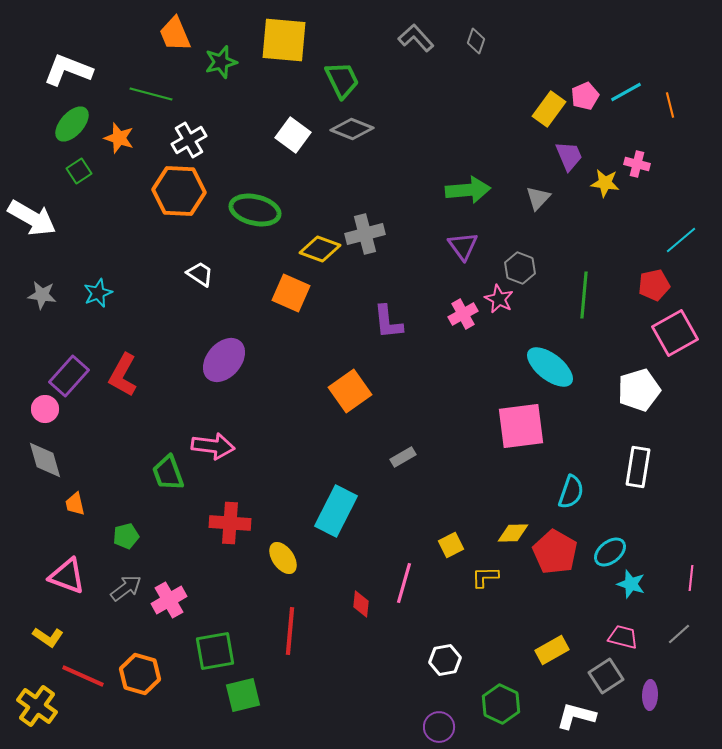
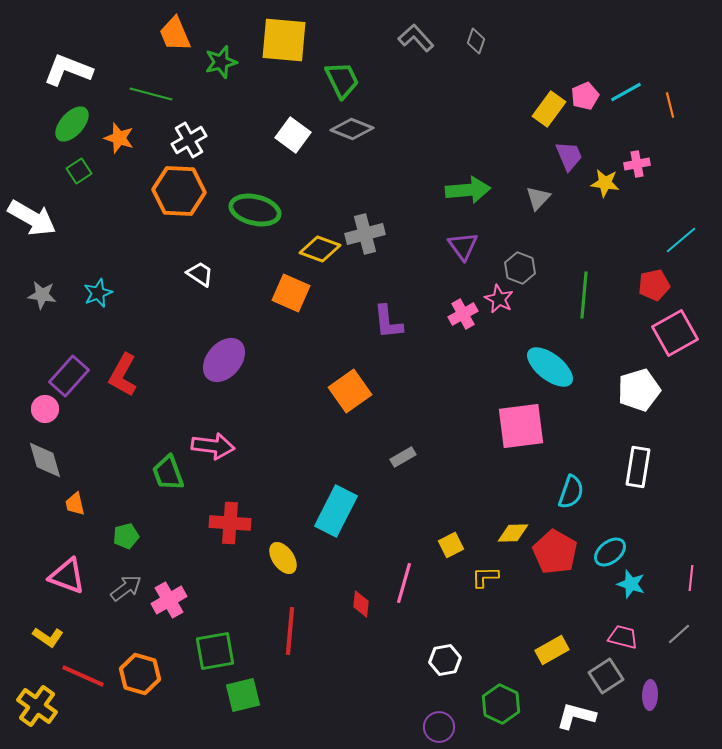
pink cross at (637, 164): rotated 25 degrees counterclockwise
